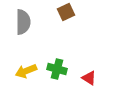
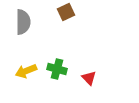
red triangle: rotated 14 degrees clockwise
